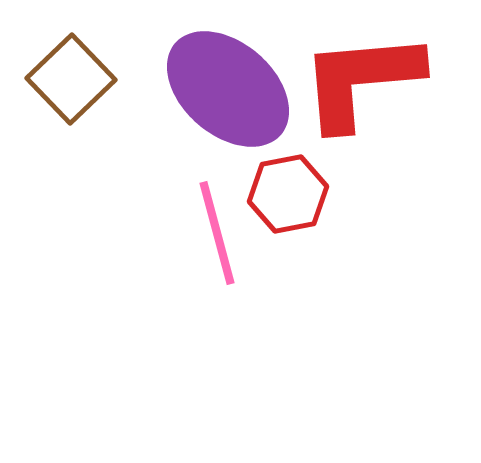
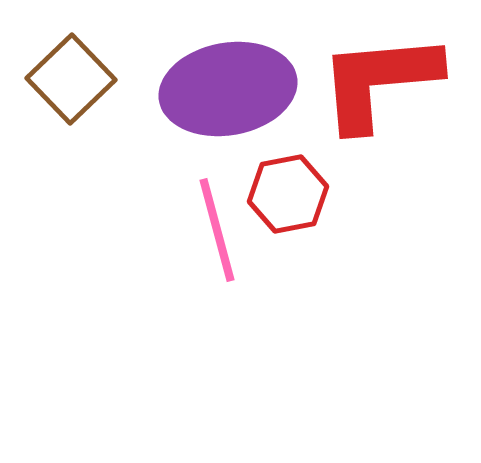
red L-shape: moved 18 px right, 1 px down
purple ellipse: rotated 51 degrees counterclockwise
pink line: moved 3 px up
